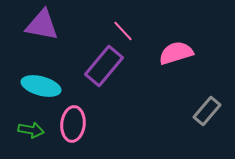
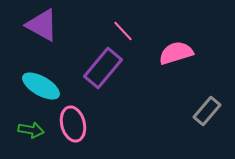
purple triangle: rotated 18 degrees clockwise
purple rectangle: moved 1 px left, 2 px down
cyan ellipse: rotated 15 degrees clockwise
pink ellipse: rotated 20 degrees counterclockwise
